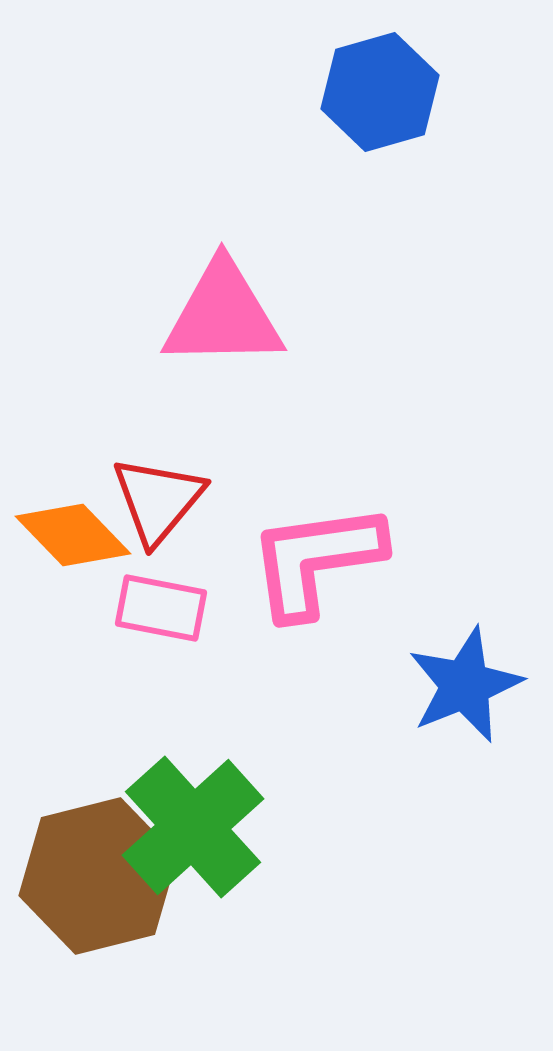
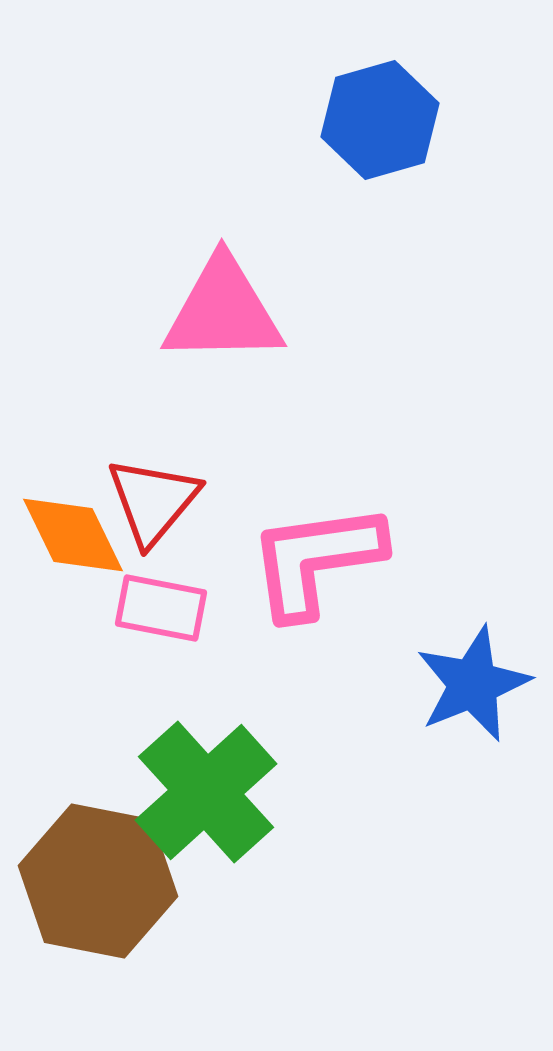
blue hexagon: moved 28 px down
pink triangle: moved 4 px up
red triangle: moved 5 px left, 1 px down
orange diamond: rotated 18 degrees clockwise
blue star: moved 8 px right, 1 px up
green cross: moved 13 px right, 35 px up
brown hexagon: moved 5 px down; rotated 25 degrees clockwise
